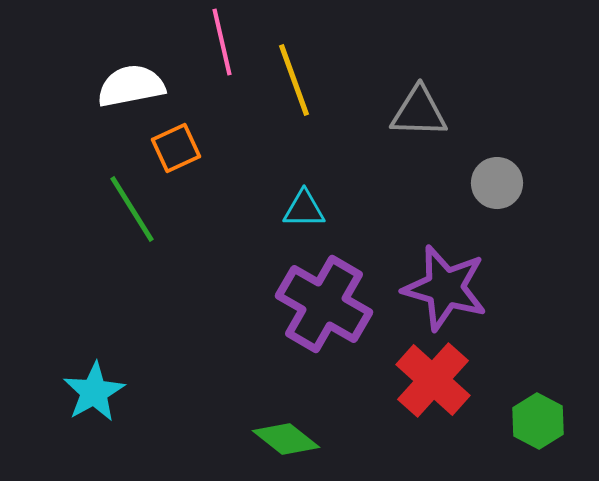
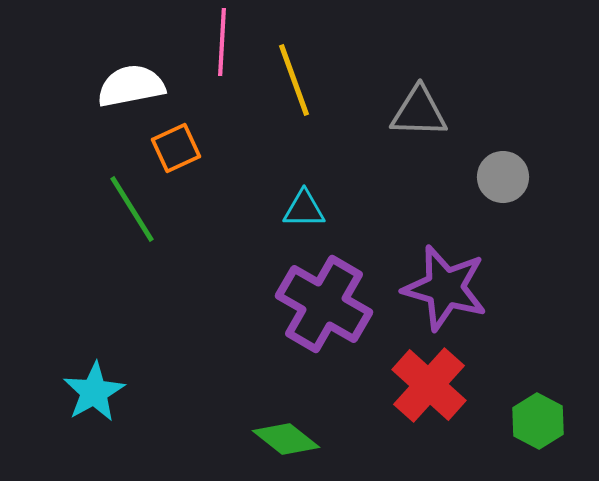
pink line: rotated 16 degrees clockwise
gray circle: moved 6 px right, 6 px up
red cross: moved 4 px left, 5 px down
